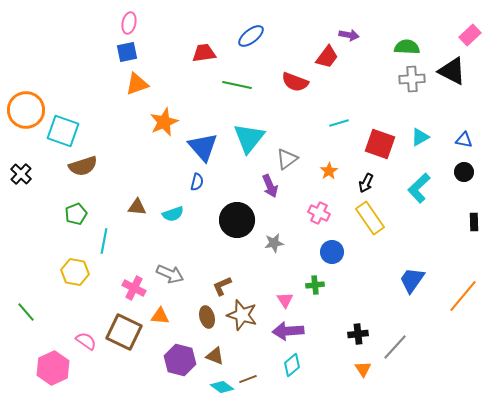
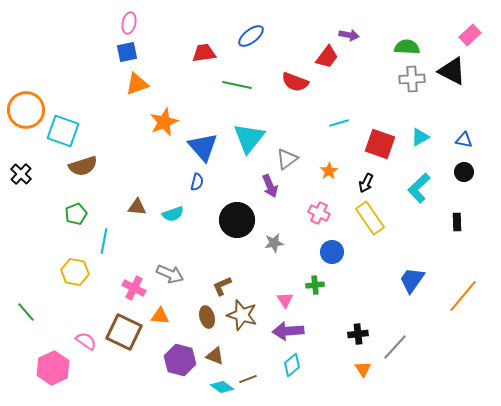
black rectangle at (474, 222): moved 17 px left
